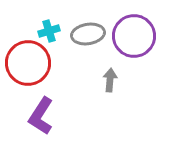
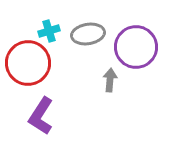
purple circle: moved 2 px right, 11 px down
